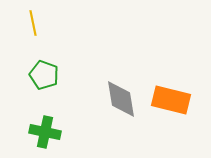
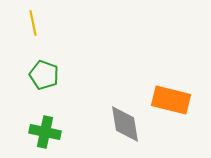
gray diamond: moved 4 px right, 25 px down
